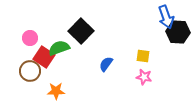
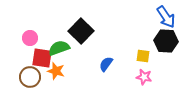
blue arrow: rotated 15 degrees counterclockwise
black hexagon: moved 12 px left, 9 px down
red square: moved 2 px left, 1 px down; rotated 25 degrees counterclockwise
brown circle: moved 6 px down
orange star: moved 20 px up; rotated 18 degrees clockwise
